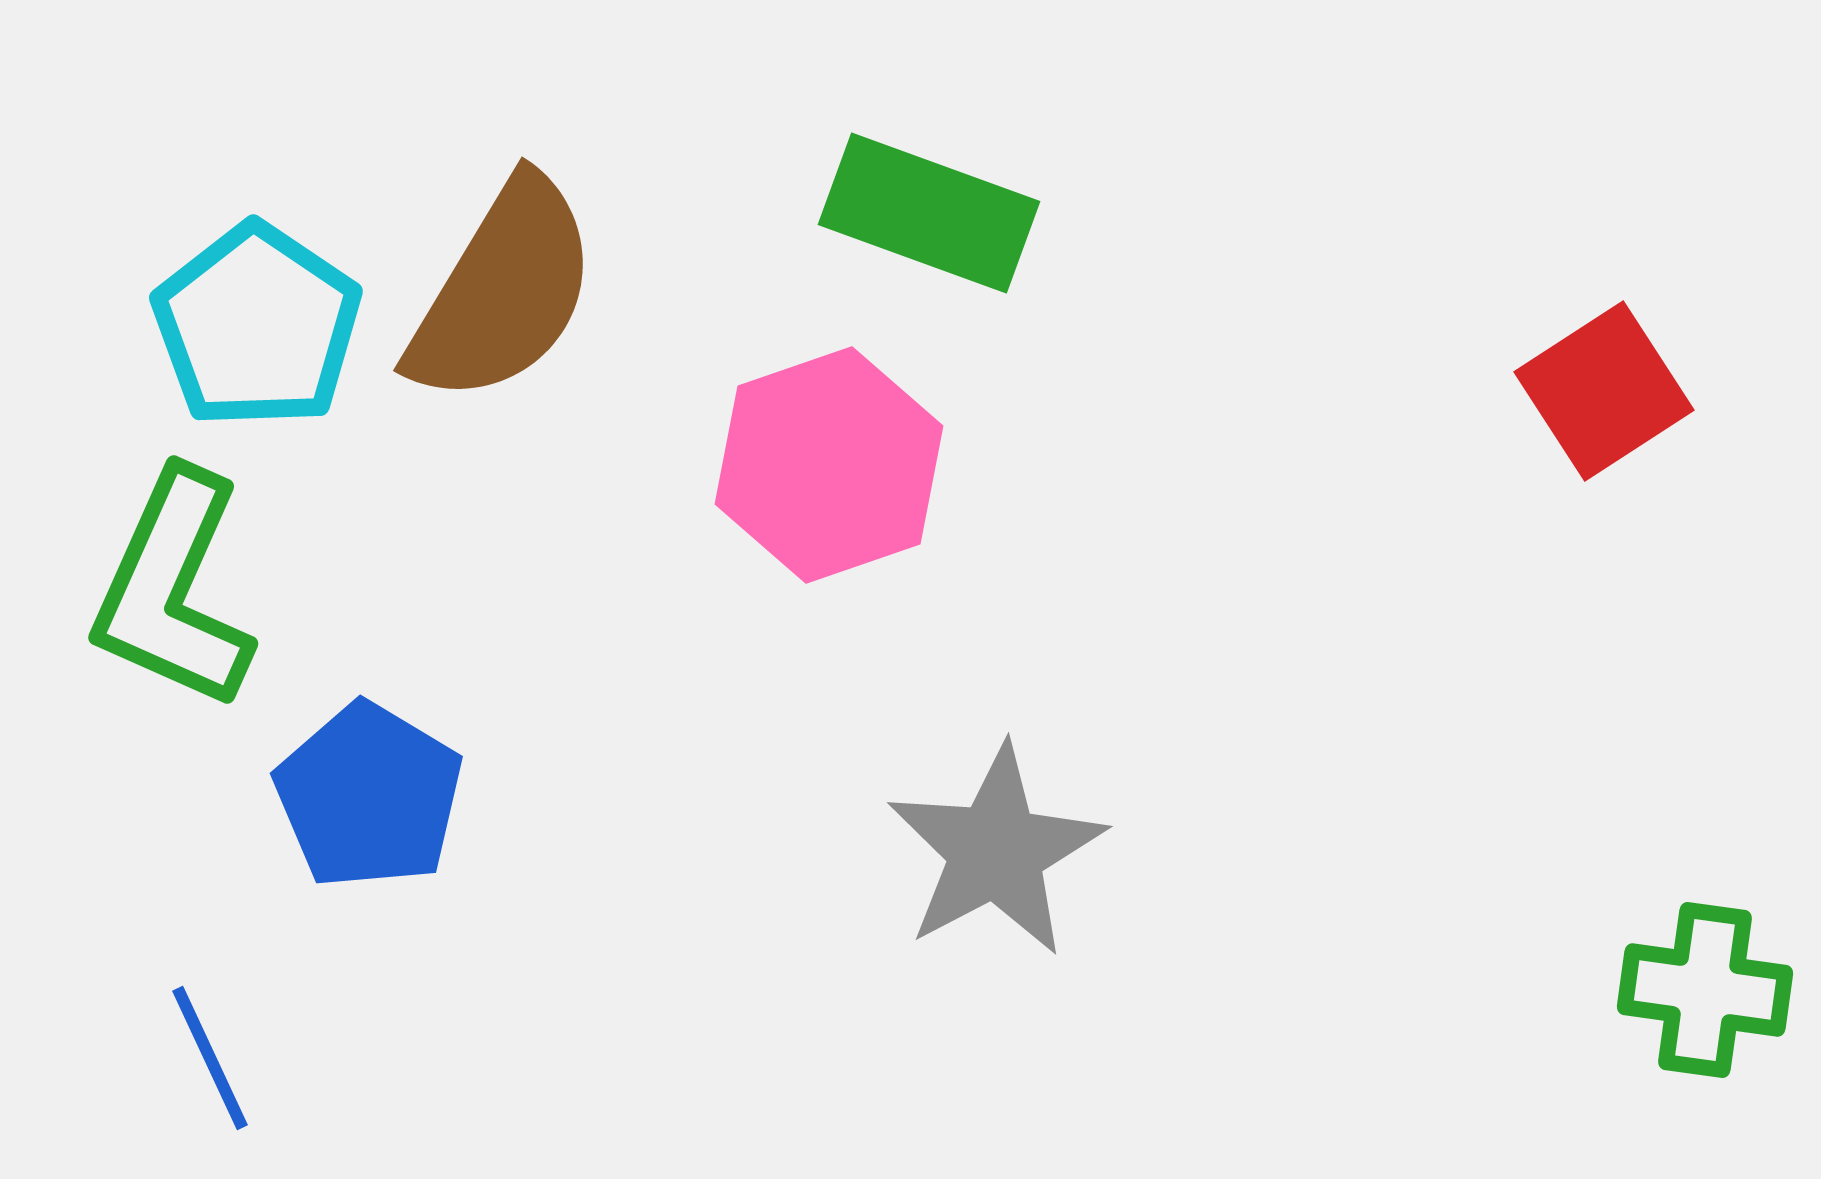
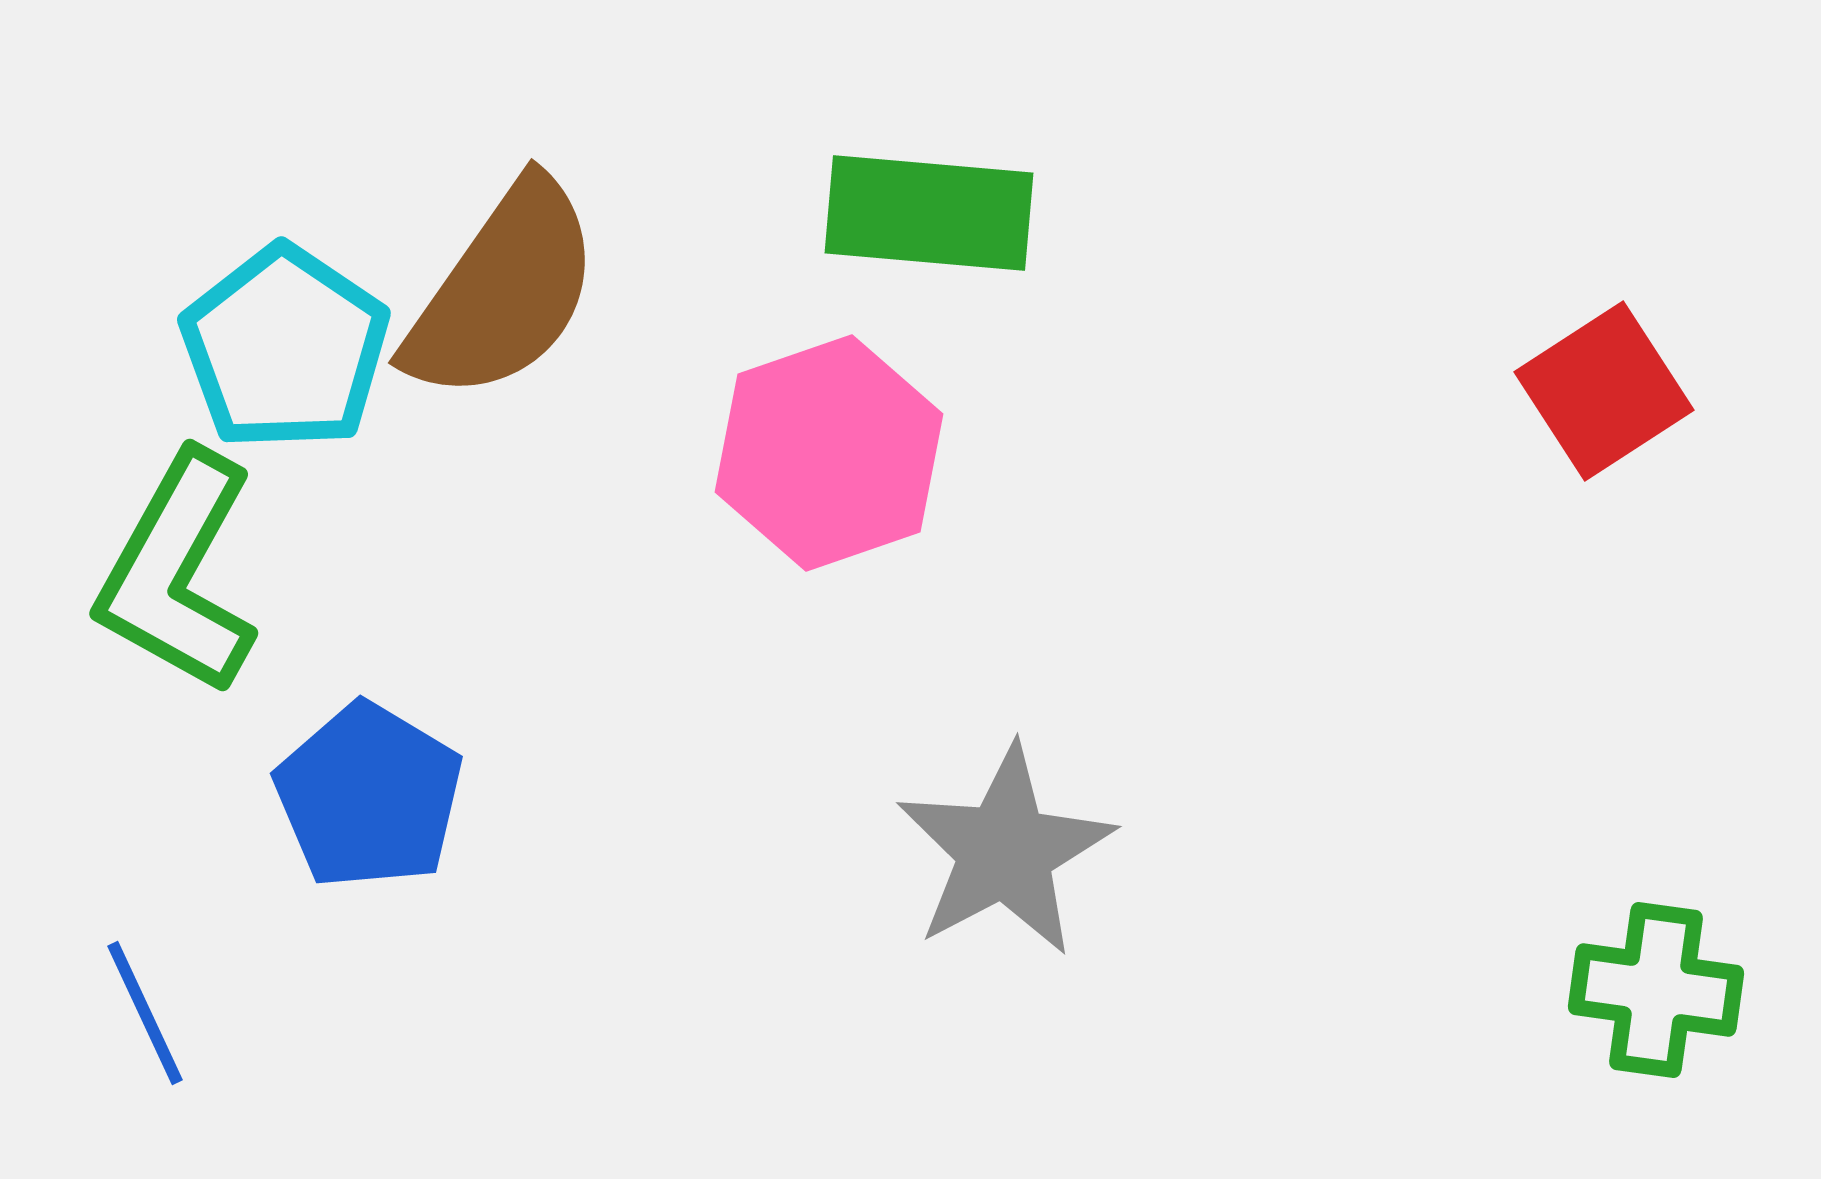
green rectangle: rotated 15 degrees counterclockwise
brown semicircle: rotated 4 degrees clockwise
cyan pentagon: moved 28 px right, 22 px down
pink hexagon: moved 12 px up
green L-shape: moved 5 px right, 17 px up; rotated 5 degrees clockwise
gray star: moved 9 px right
green cross: moved 49 px left
blue line: moved 65 px left, 45 px up
